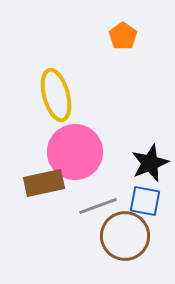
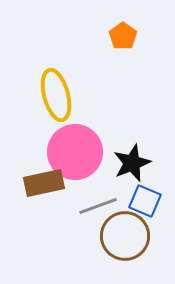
black star: moved 18 px left
blue square: rotated 12 degrees clockwise
